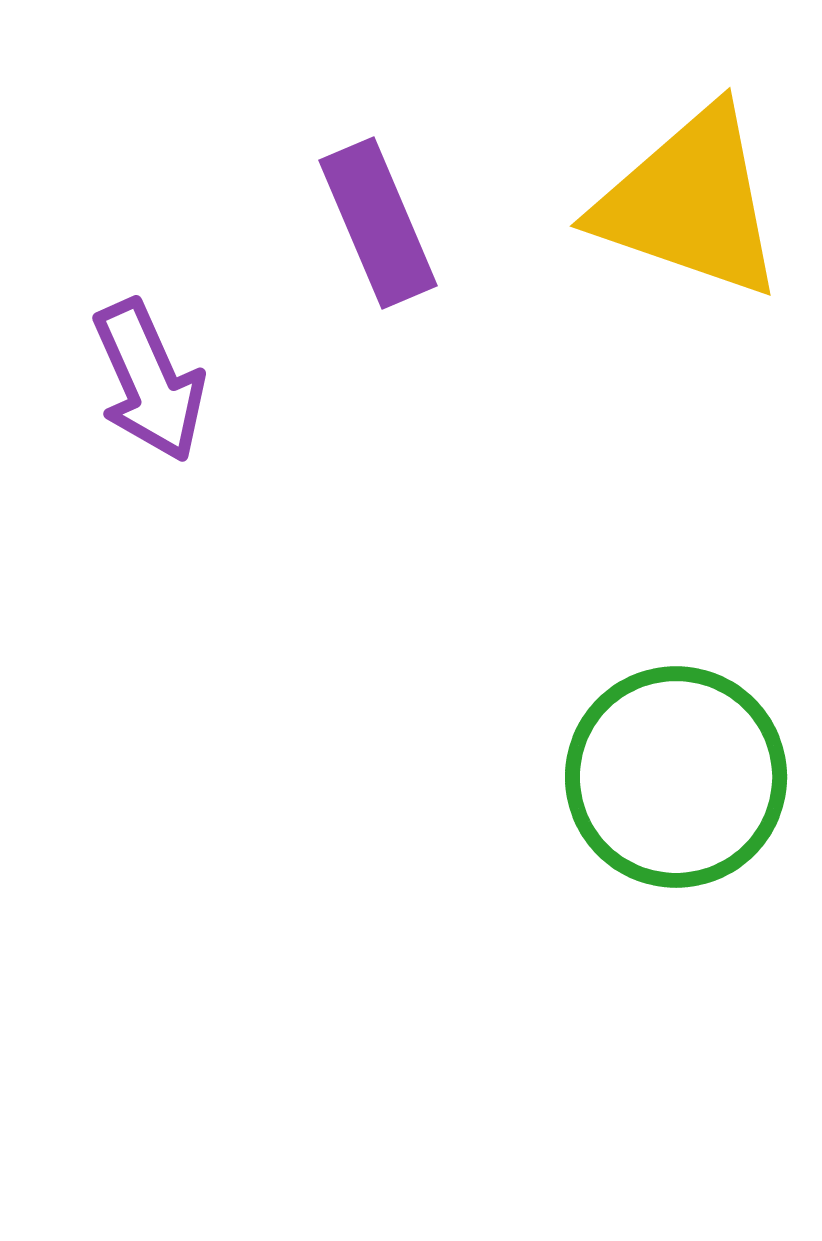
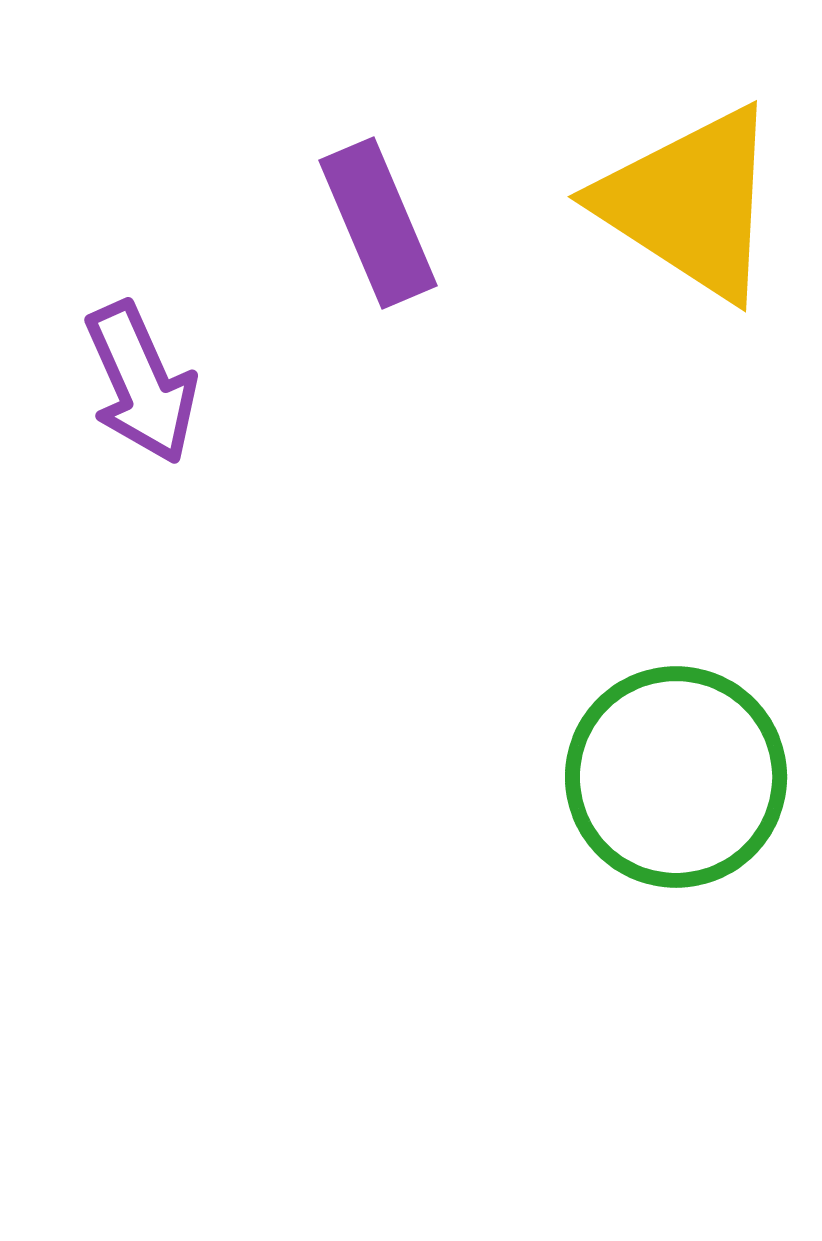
yellow triangle: rotated 14 degrees clockwise
purple arrow: moved 8 px left, 2 px down
